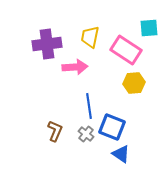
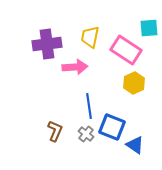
yellow hexagon: rotated 20 degrees counterclockwise
blue triangle: moved 14 px right, 9 px up
